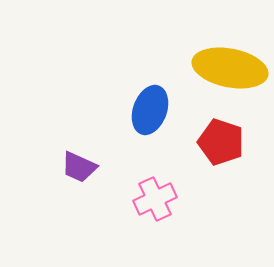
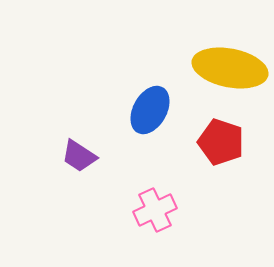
blue ellipse: rotated 9 degrees clockwise
purple trapezoid: moved 11 px up; rotated 9 degrees clockwise
pink cross: moved 11 px down
